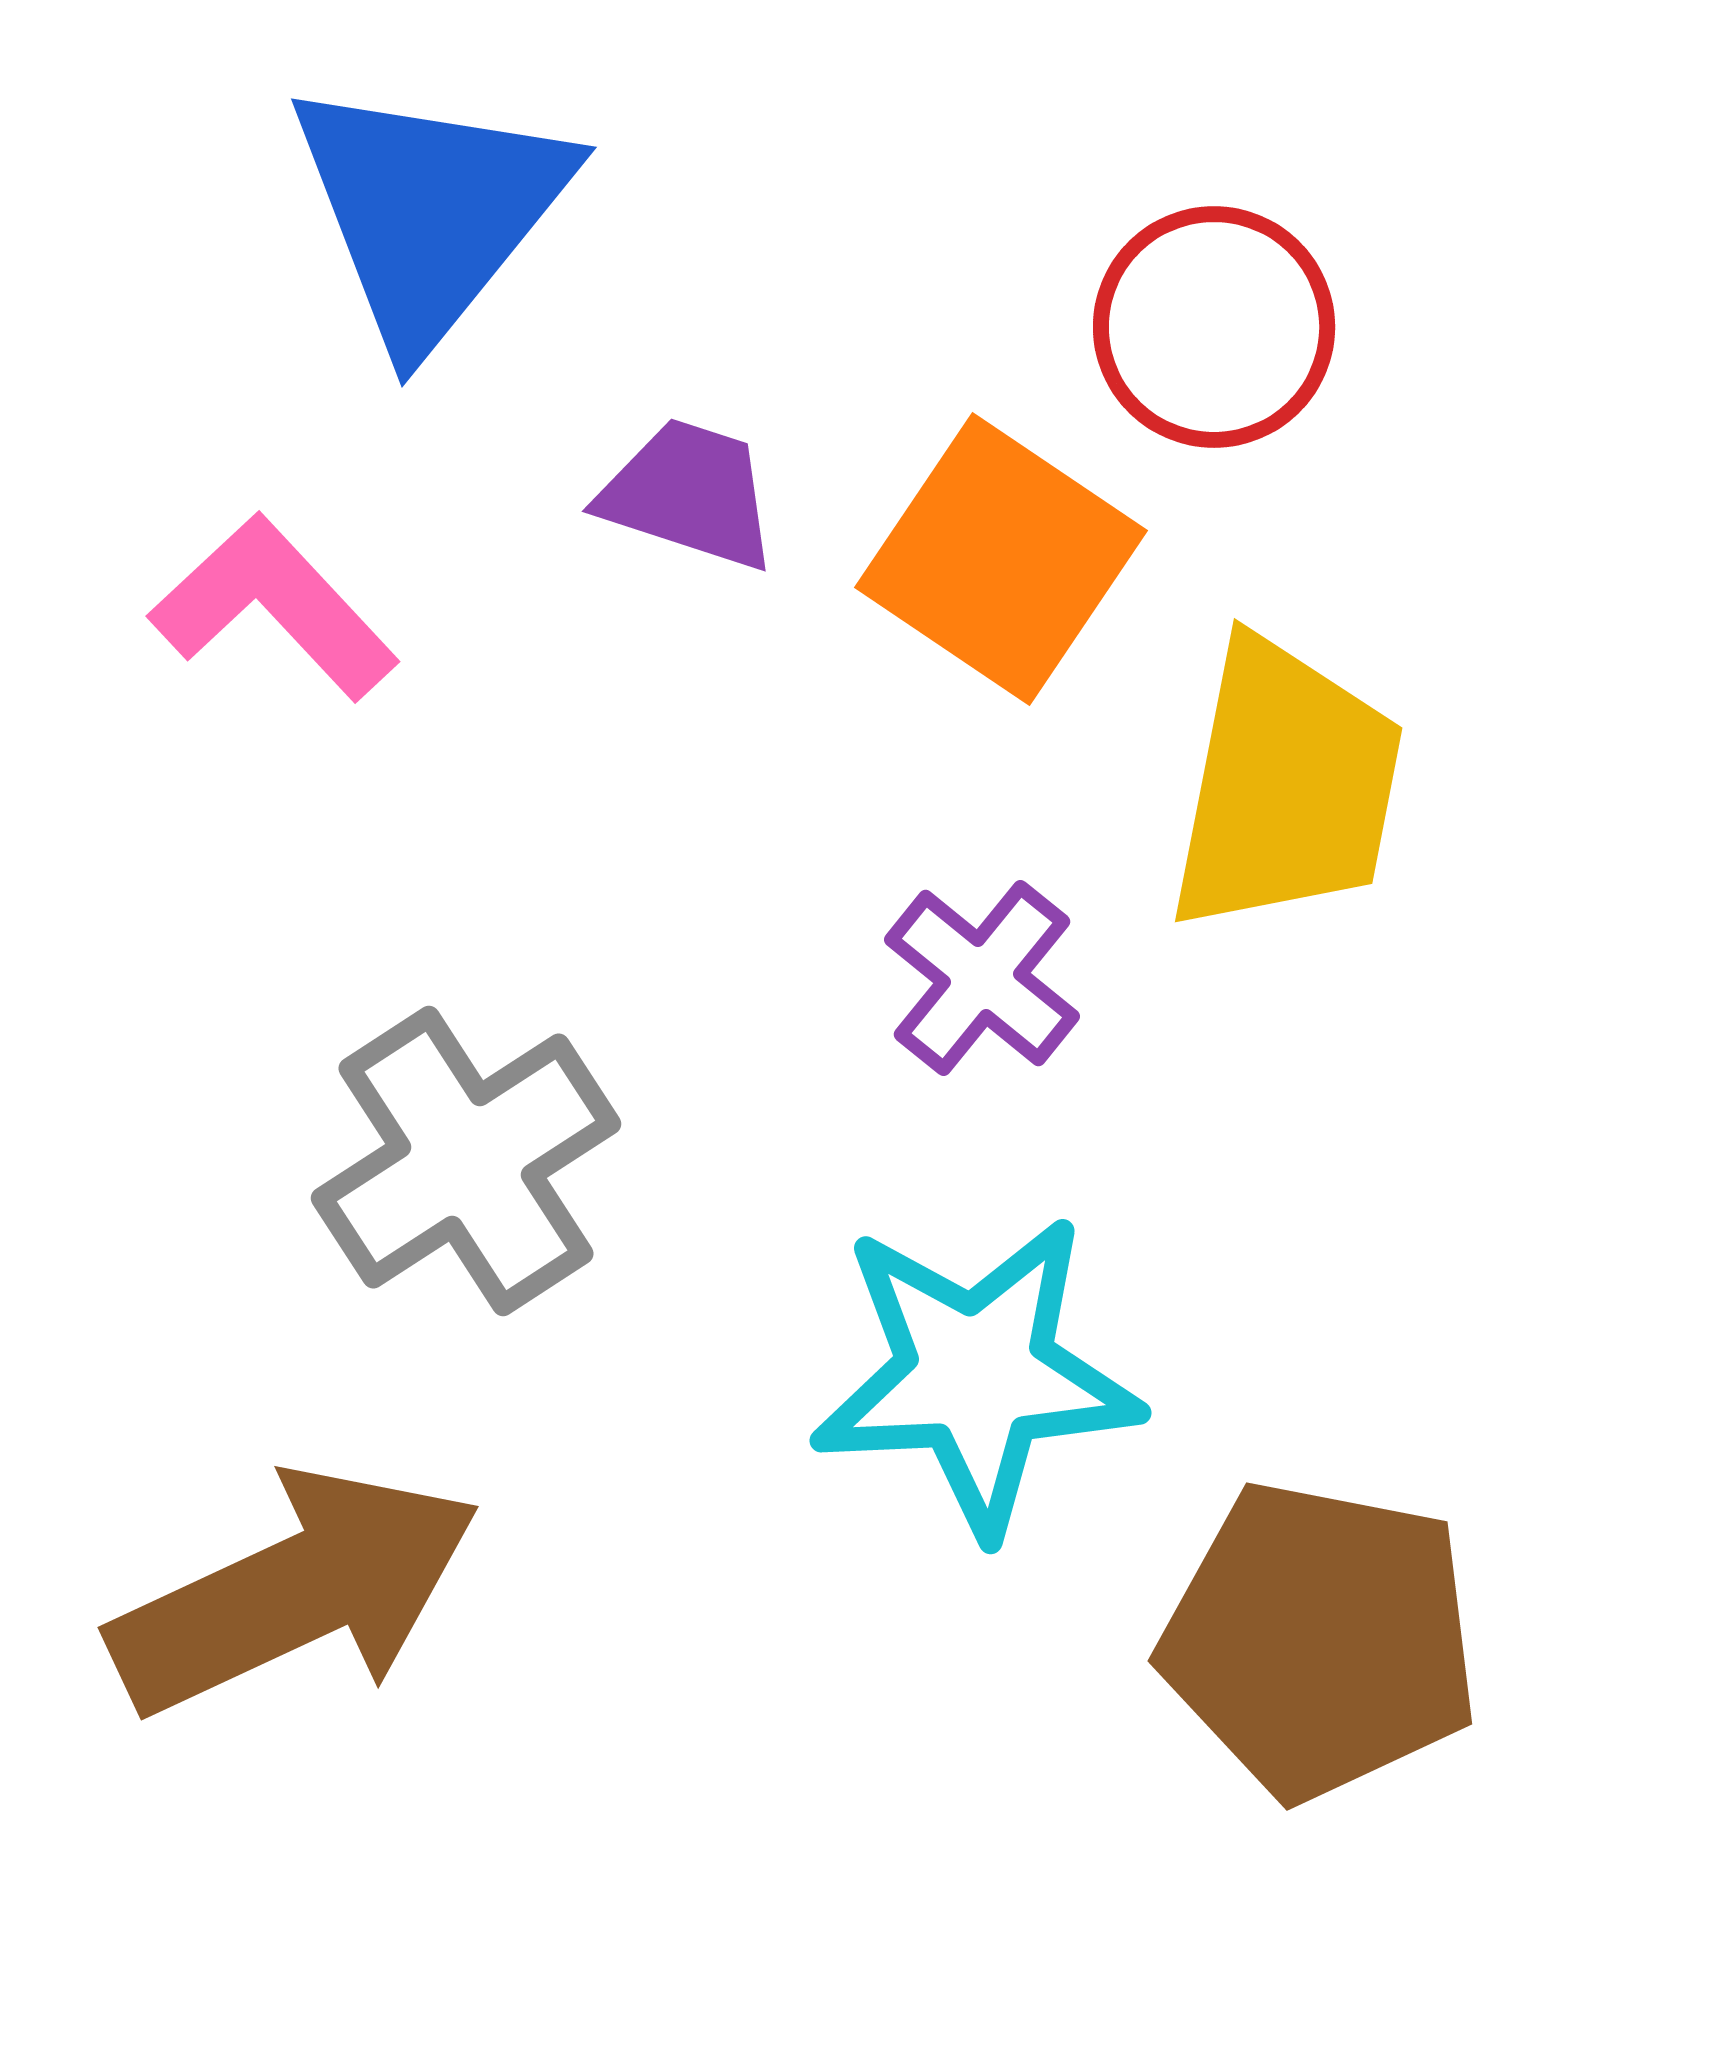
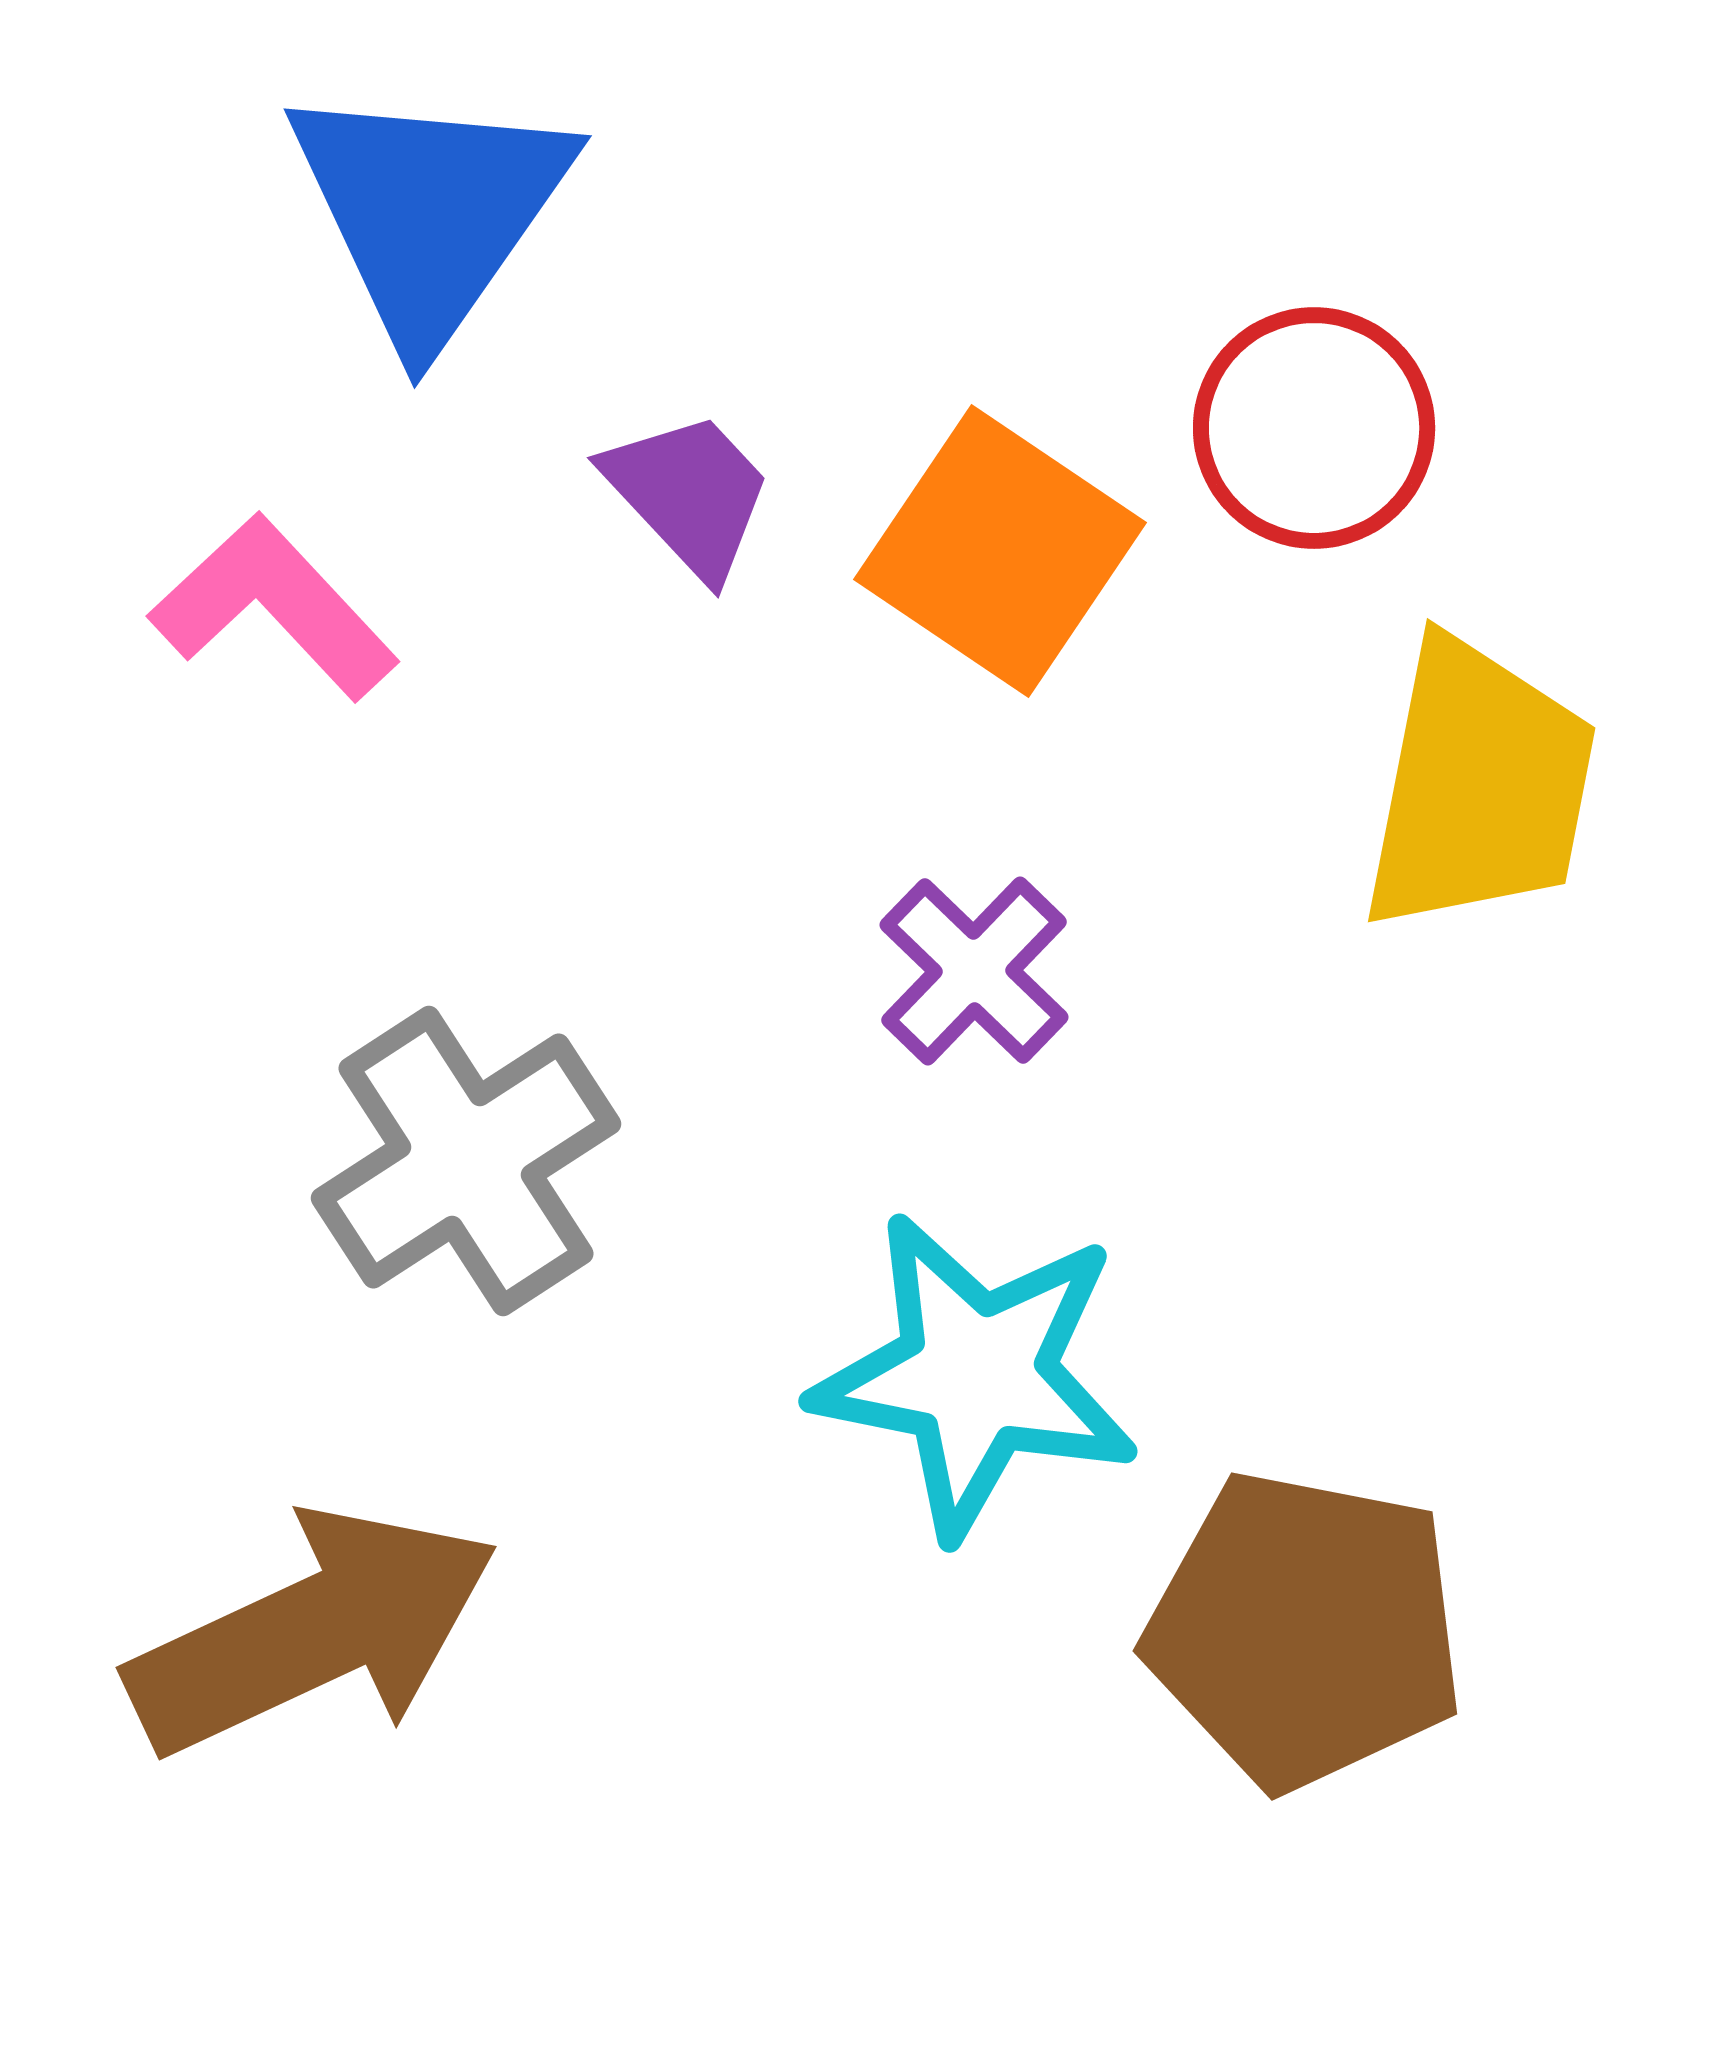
blue triangle: rotated 4 degrees counterclockwise
red circle: moved 100 px right, 101 px down
purple trapezoid: rotated 29 degrees clockwise
orange square: moved 1 px left, 8 px up
yellow trapezoid: moved 193 px right
purple cross: moved 8 px left, 7 px up; rotated 5 degrees clockwise
cyan star: rotated 14 degrees clockwise
brown arrow: moved 18 px right, 40 px down
brown pentagon: moved 15 px left, 10 px up
